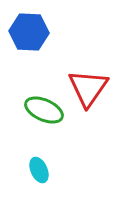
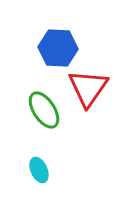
blue hexagon: moved 29 px right, 16 px down
green ellipse: rotated 33 degrees clockwise
